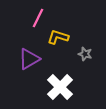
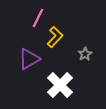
yellow L-shape: moved 3 px left; rotated 115 degrees clockwise
gray star: rotated 24 degrees clockwise
white cross: moved 2 px up
